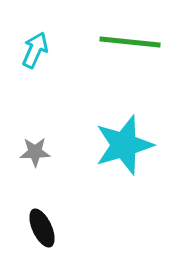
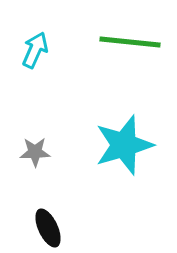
black ellipse: moved 6 px right
